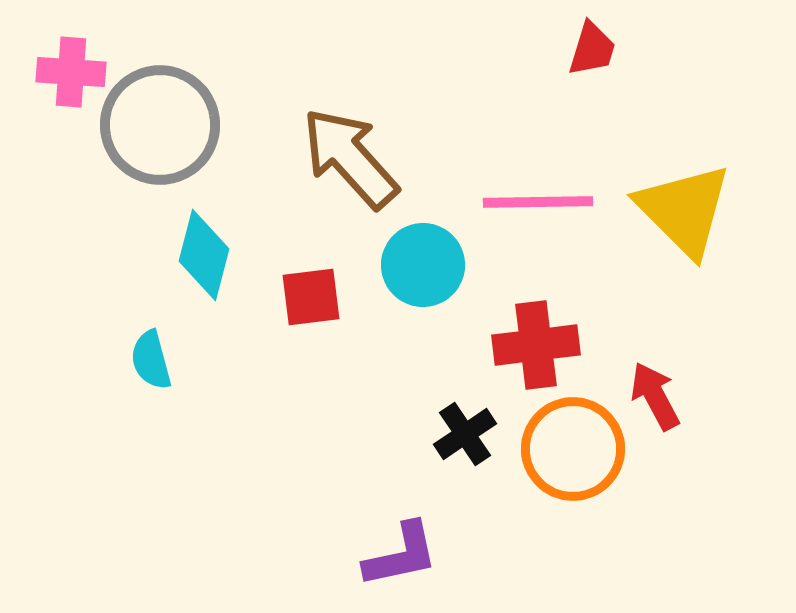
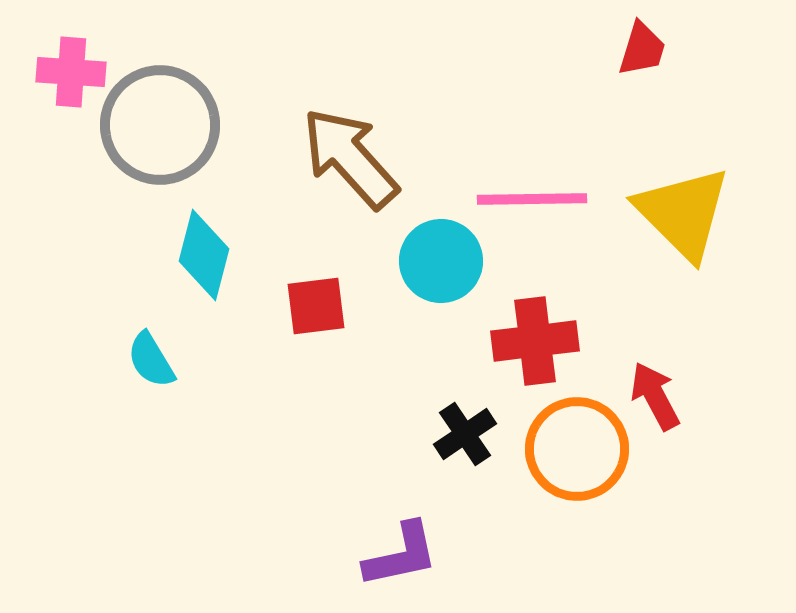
red trapezoid: moved 50 px right
pink line: moved 6 px left, 3 px up
yellow triangle: moved 1 px left, 3 px down
cyan circle: moved 18 px right, 4 px up
red square: moved 5 px right, 9 px down
red cross: moved 1 px left, 4 px up
cyan semicircle: rotated 16 degrees counterclockwise
orange circle: moved 4 px right
